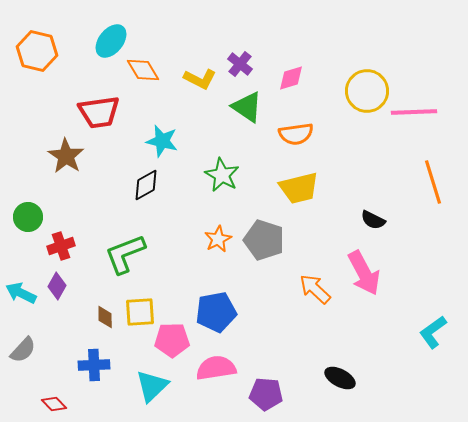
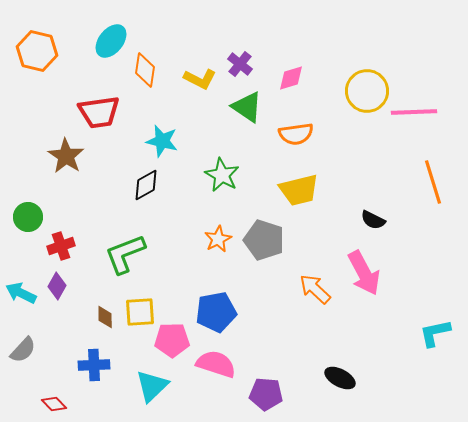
orange diamond: moved 2 px right; rotated 40 degrees clockwise
yellow trapezoid: moved 2 px down
cyan L-shape: moved 2 px right, 1 px down; rotated 24 degrees clockwise
pink semicircle: moved 4 px up; rotated 27 degrees clockwise
